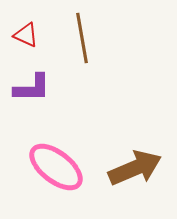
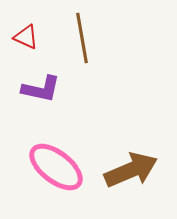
red triangle: moved 2 px down
purple L-shape: moved 9 px right, 1 px down; rotated 12 degrees clockwise
brown arrow: moved 4 px left, 2 px down
